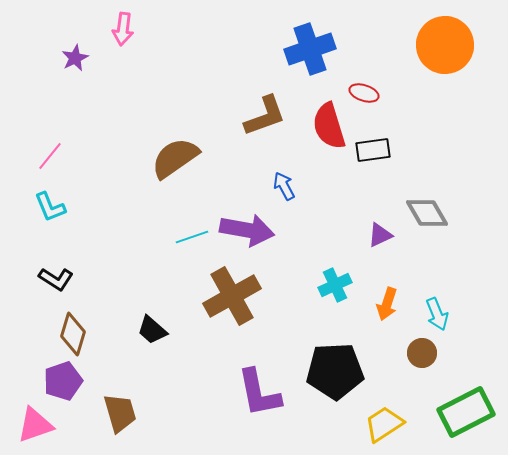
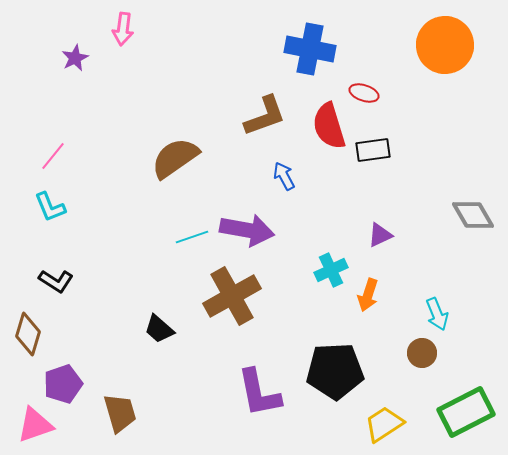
blue cross: rotated 30 degrees clockwise
pink line: moved 3 px right
blue arrow: moved 10 px up
gray diamond: moved 46 px right, 2 px down
black L-shape: moved 2 px down
cyan cross: moved 4 px left, 15 px up
orange arrow: moved 19 px left, 9 px up
black trapezoid: moved 7 px right, 1 px up
brown diamond: moved 45 px left
purple pentagon: moved 3 px down
